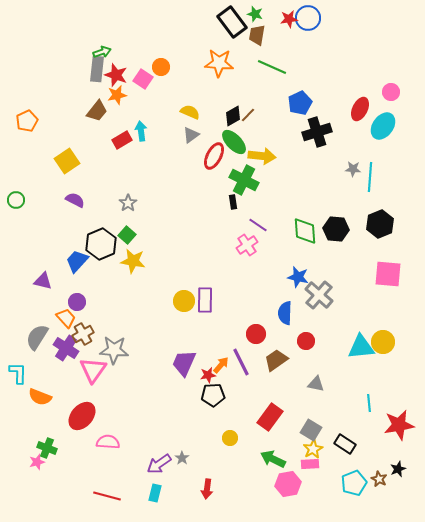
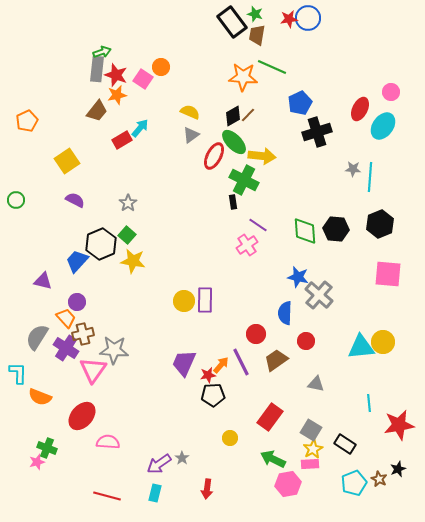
orange star at (219, 63): moved 24 px right, 14 px down
cyan arrow at (141, 131): moved 1 px left, 3 px up; rotated 48 degrees clockwise
brown cross at (83, 334): rotated 15 degrees clockwise
